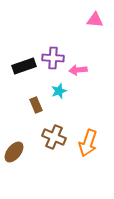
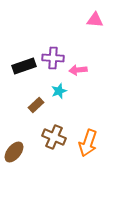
brown rectangle: rotated 70 degrees clockwise
